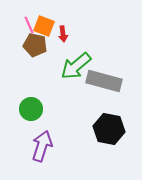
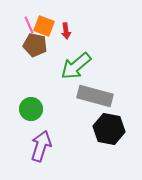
red arrow: moved 3 px right, 3 px up
gray rectangle: moved 9 px left, 15 px down
purple arrow: moved 1 px left
